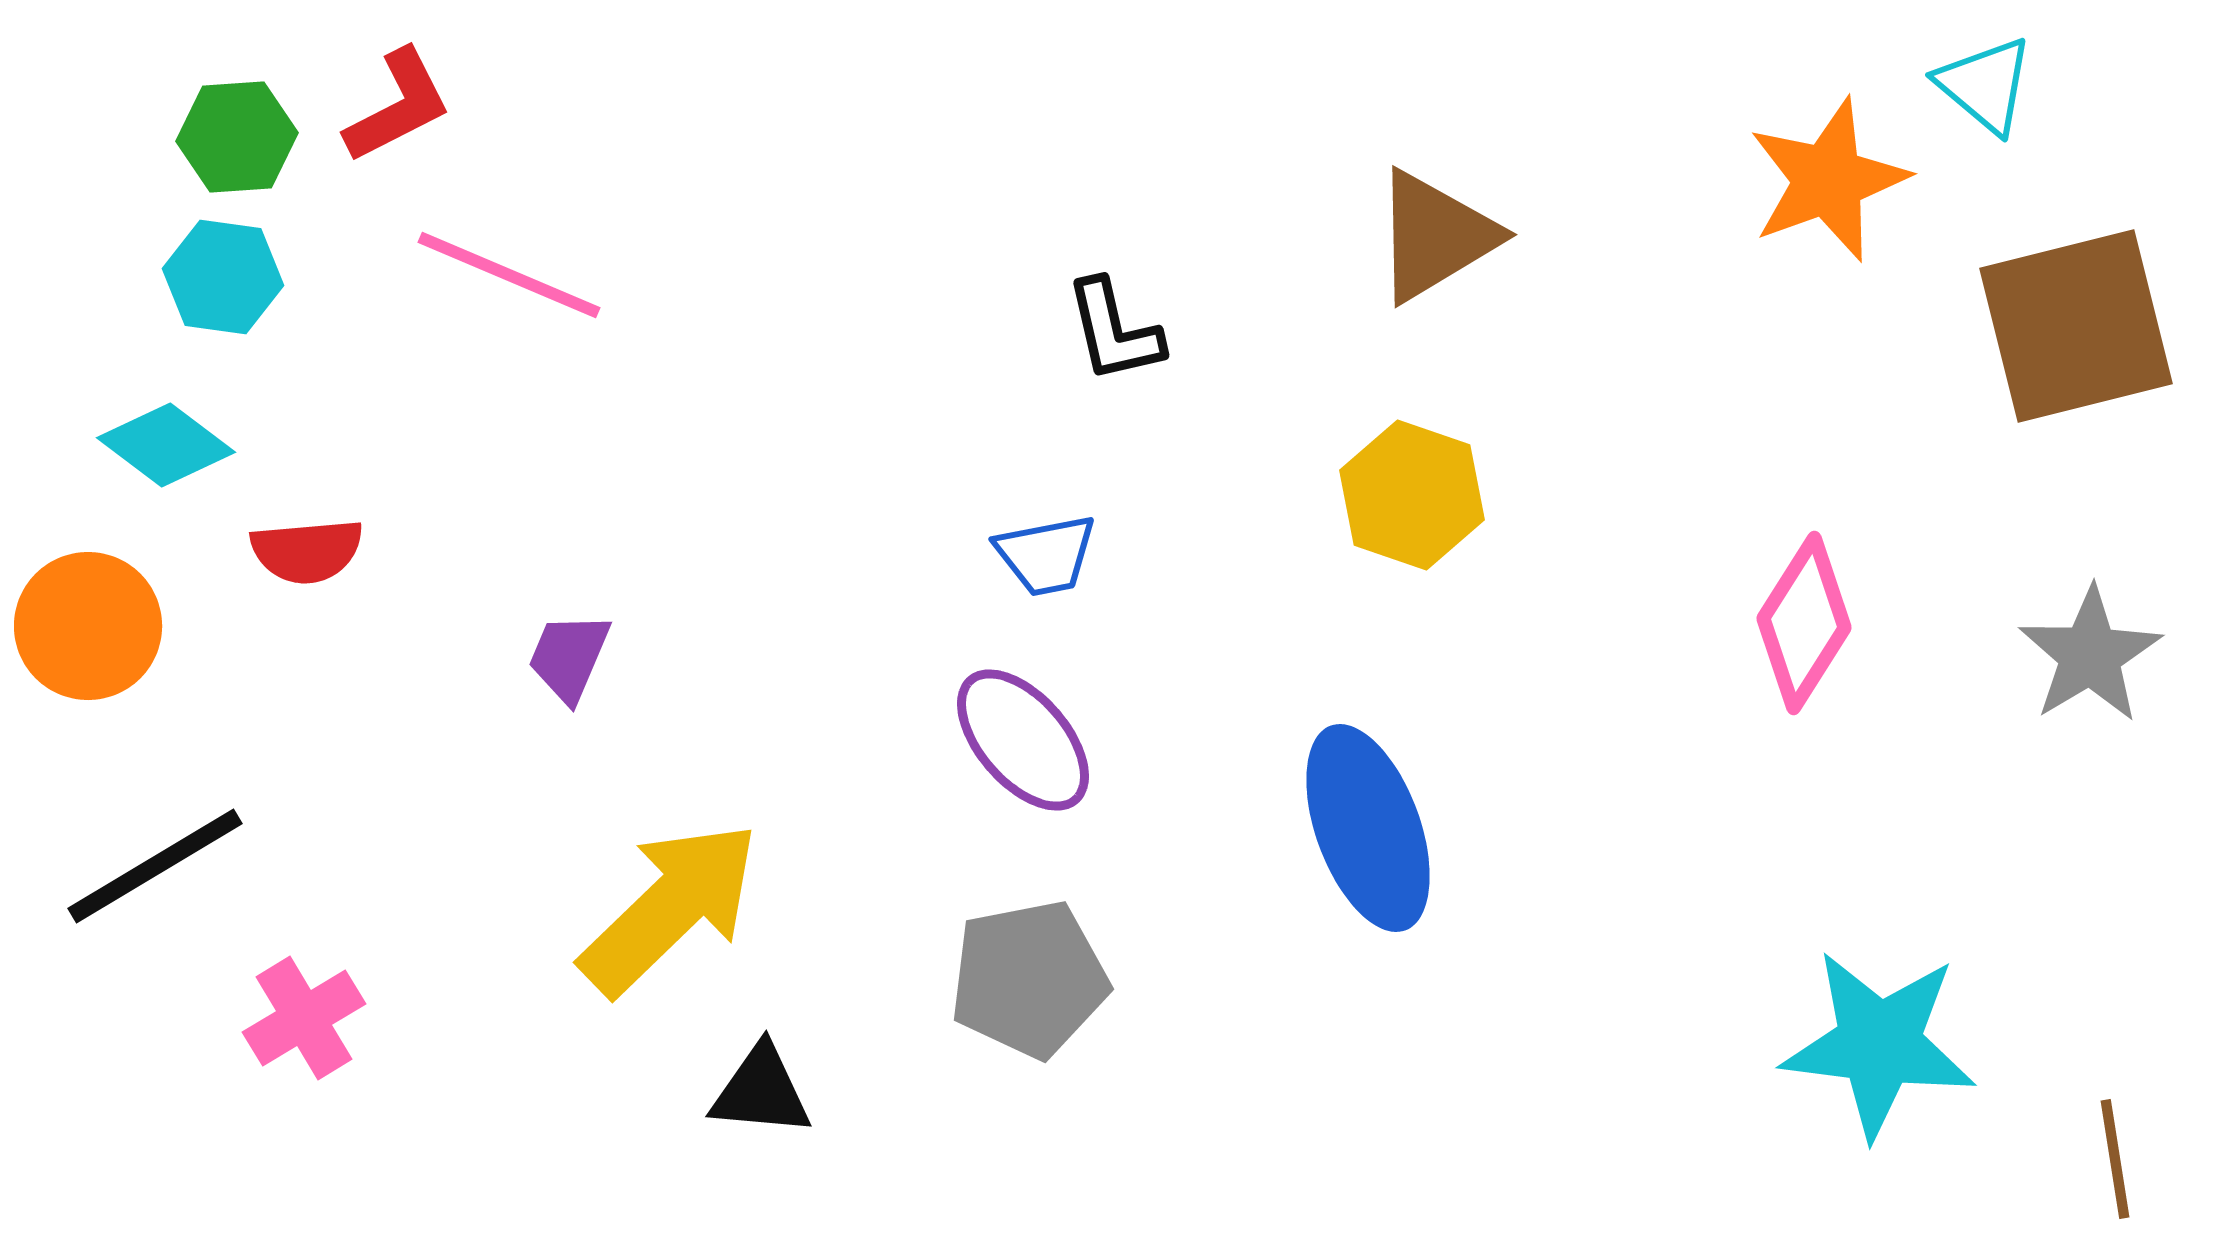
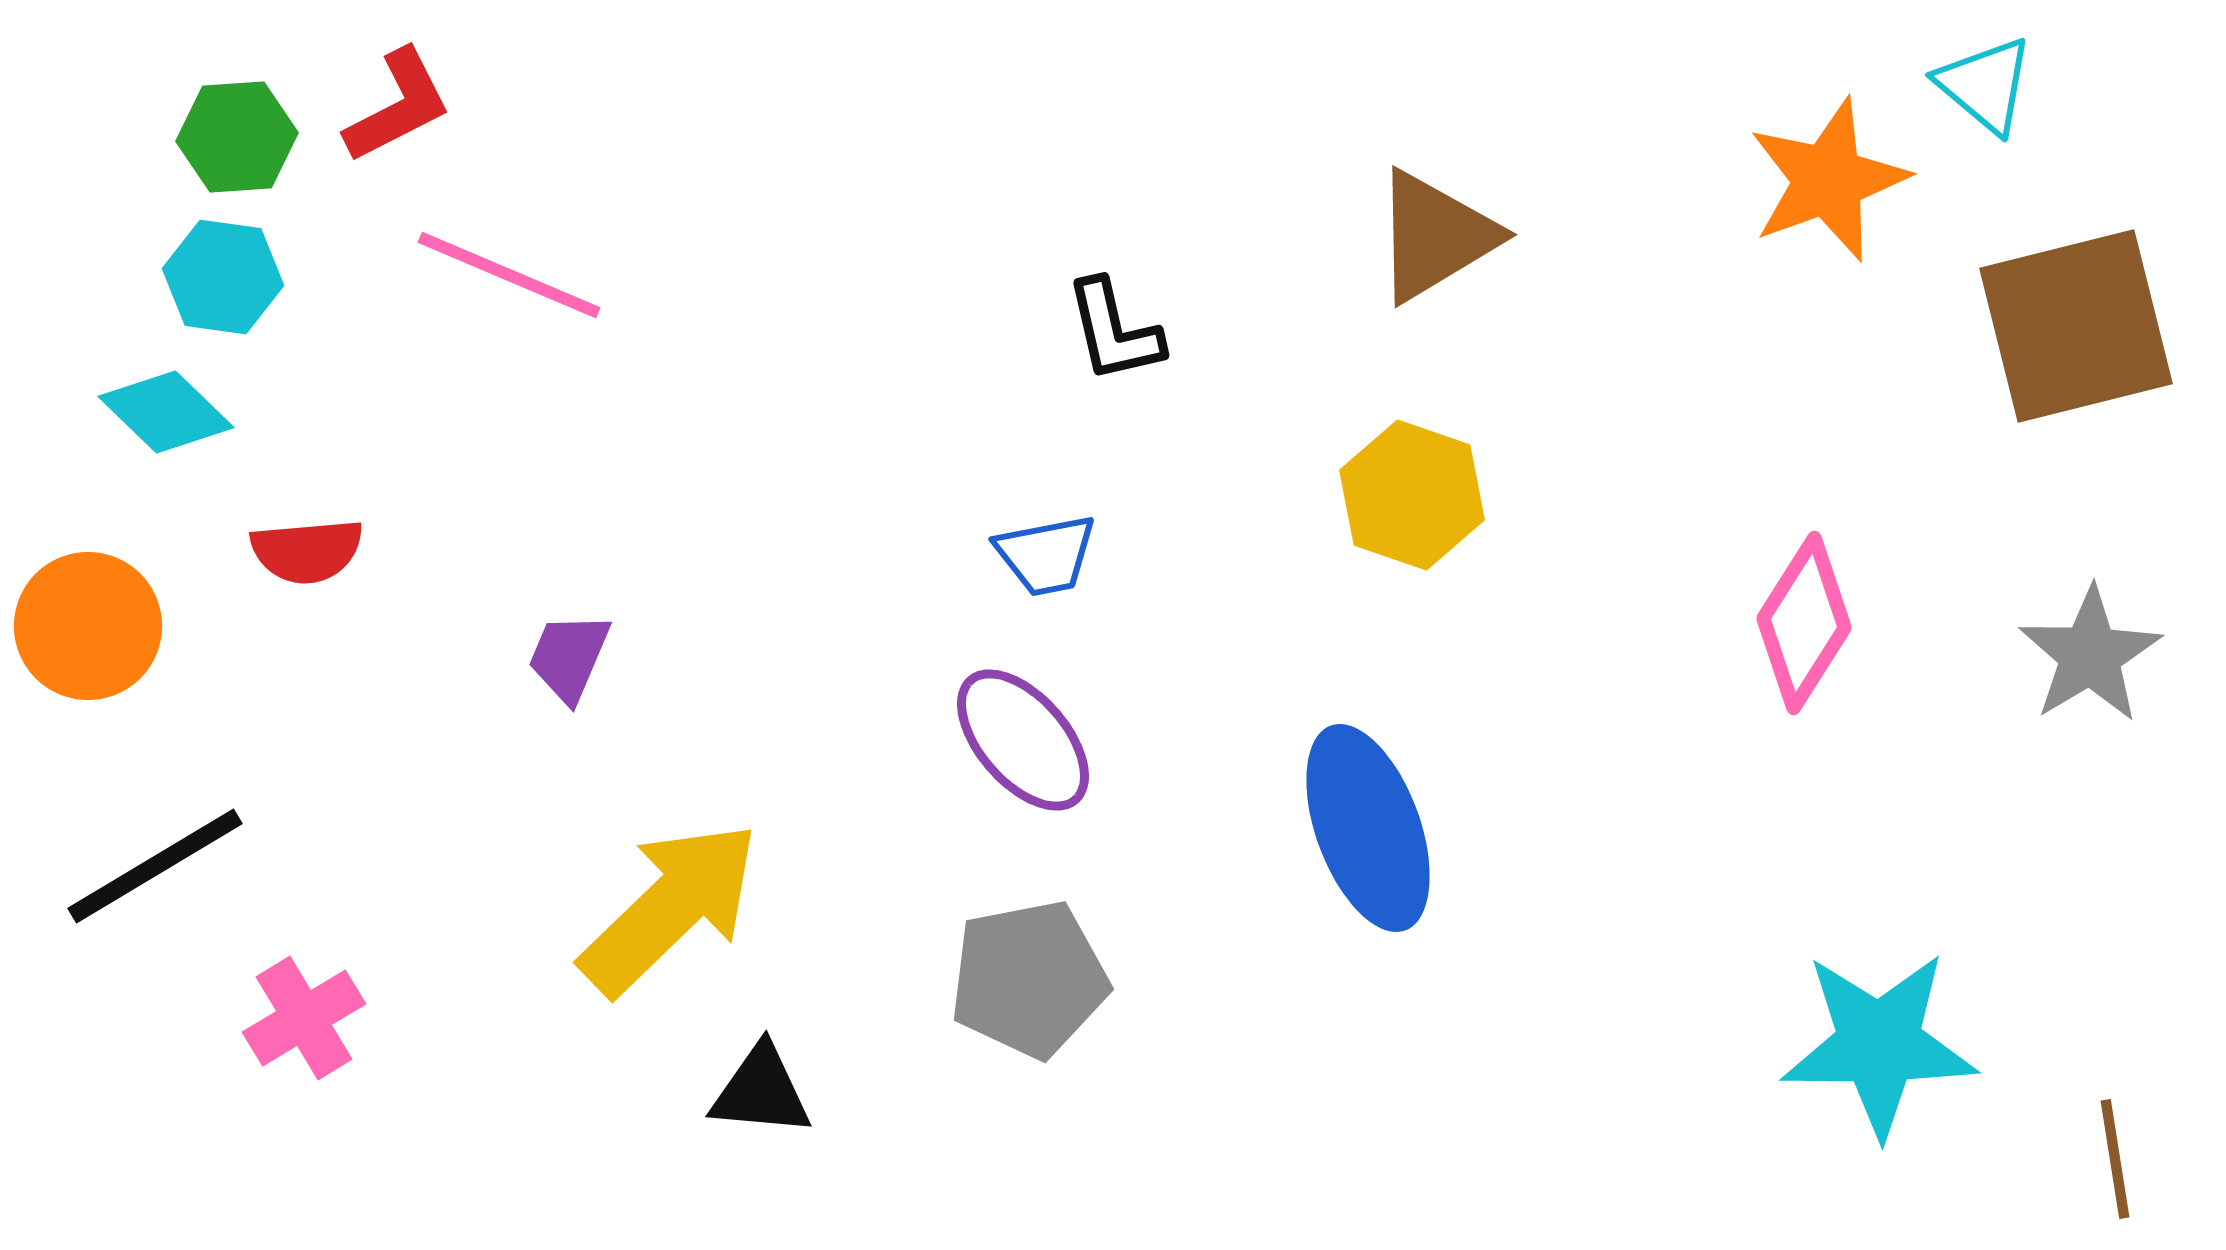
cyan diamond: moved 33 px up; rotated 7 degrees clockwise
cyan star: rotated 7 degrees counterclockwise
